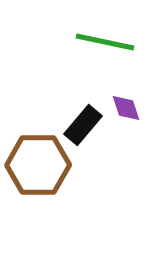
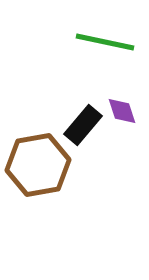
purple diamond: moved 4 px left, 3 px down
brown hexagon: rotated 10 degrees counterclockwise
